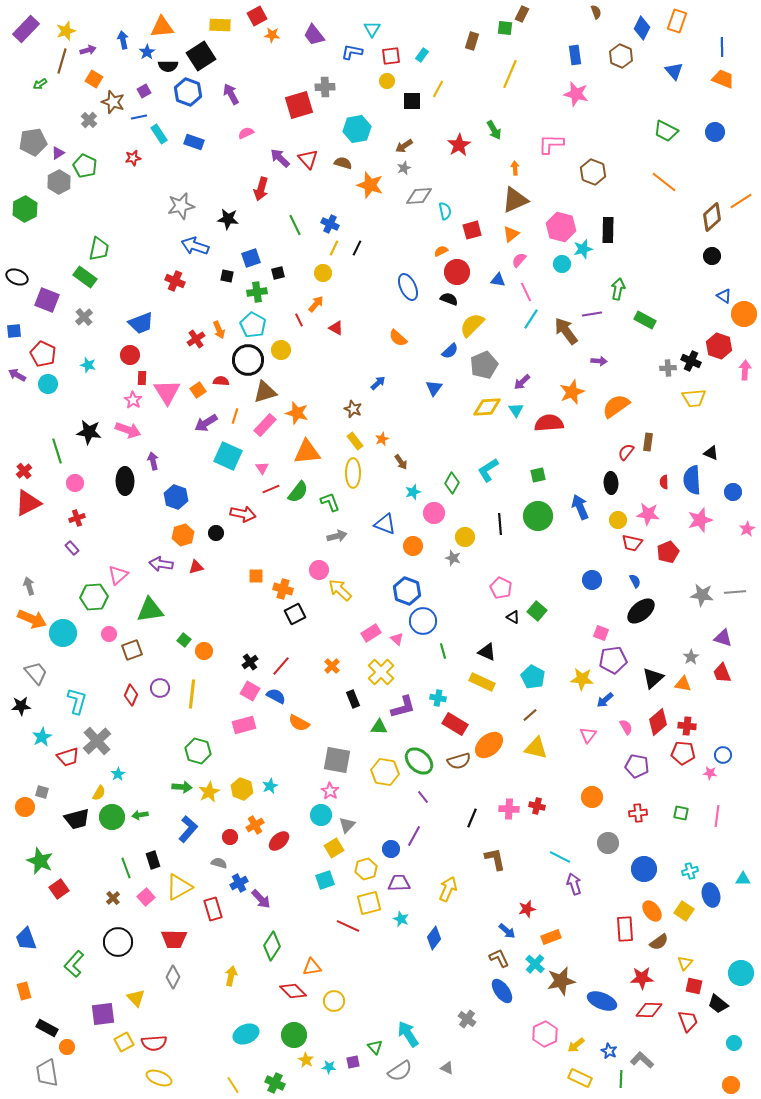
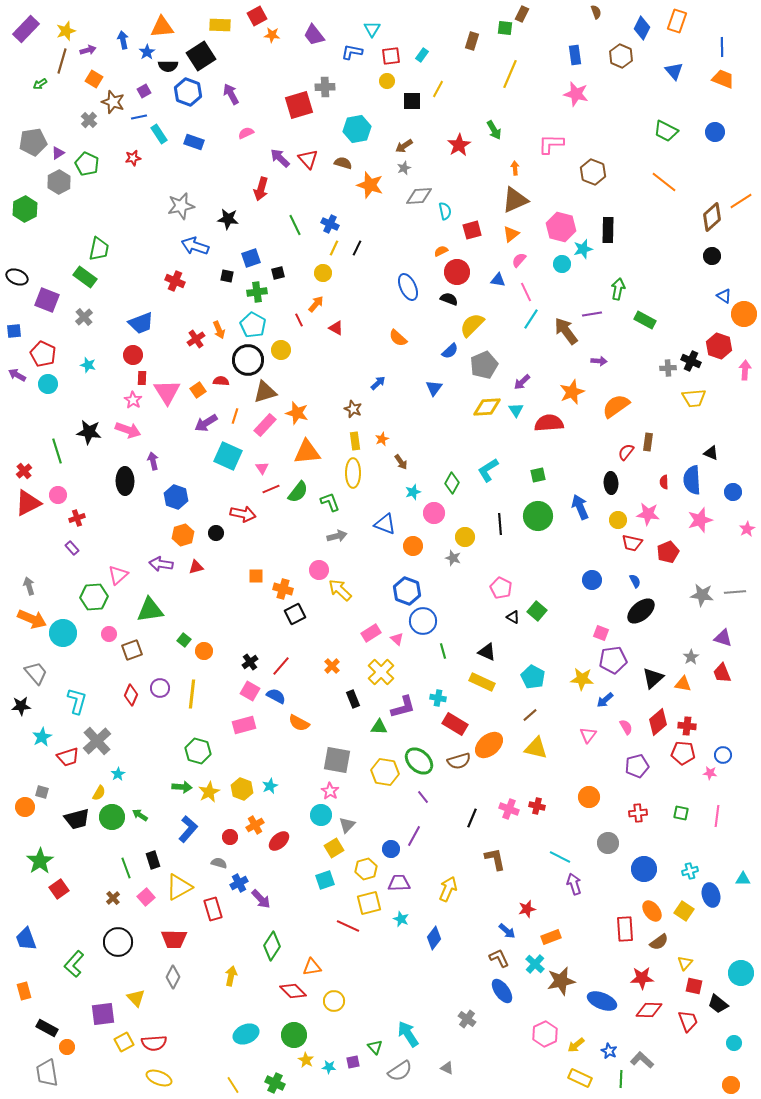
green pentagon at (85, 166): moved 2 px right, 2 px up
red circle at (130, 355): moved 3 px right
yellow rectangle at (355, 441): rotated 30 degrees clockwise
pink circle at (75, 483): moved 17 px left, 12 px down
purple pentagon at (637, 766): rotated 25 degrees counterclockwise
orange circle at (592, 797): moved 3 px left
pink cross at (509, 809): rotated 18 degrees clockwise
green arrow at (140, 815): rotated 42 degrees clockwise
green star at (40, 861): rotated 16 degrees clockwise
